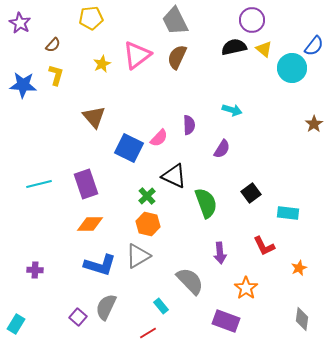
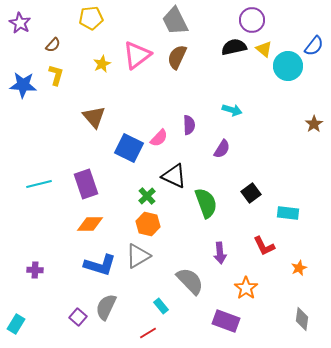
cyan circle at (292, 68): moved 4 px left, 2 px up
